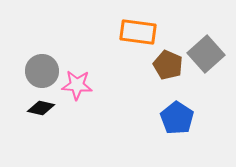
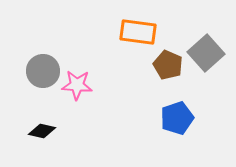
gray square: moved 1 px up
gray circle: moved 1 px right
black diamond: moved 1 px right, 23 px down
blue pentagon: rotated 20 degrees clockwise
